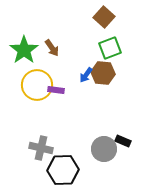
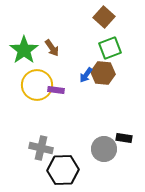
black rectangle: moved 1 px right, 3 px up; rotated 14 degrees counterclockwise
